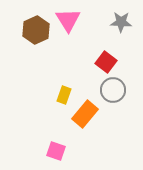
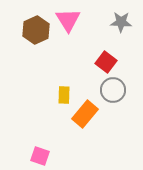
yellow rectangle: rotated 18 degrees counterclockwise
pink square: moved 16 px left, 5 px down
